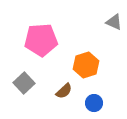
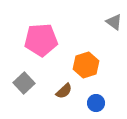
gray triangle: rotated 12 degrees clockwise
blue circle: moved 2 px right
